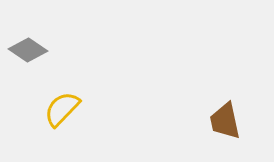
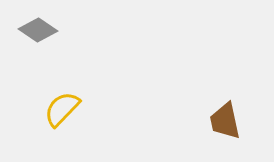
gray diamond: moved 10 px right, 20 px up
